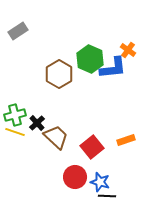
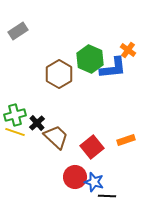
blue star: moved 6 px left
